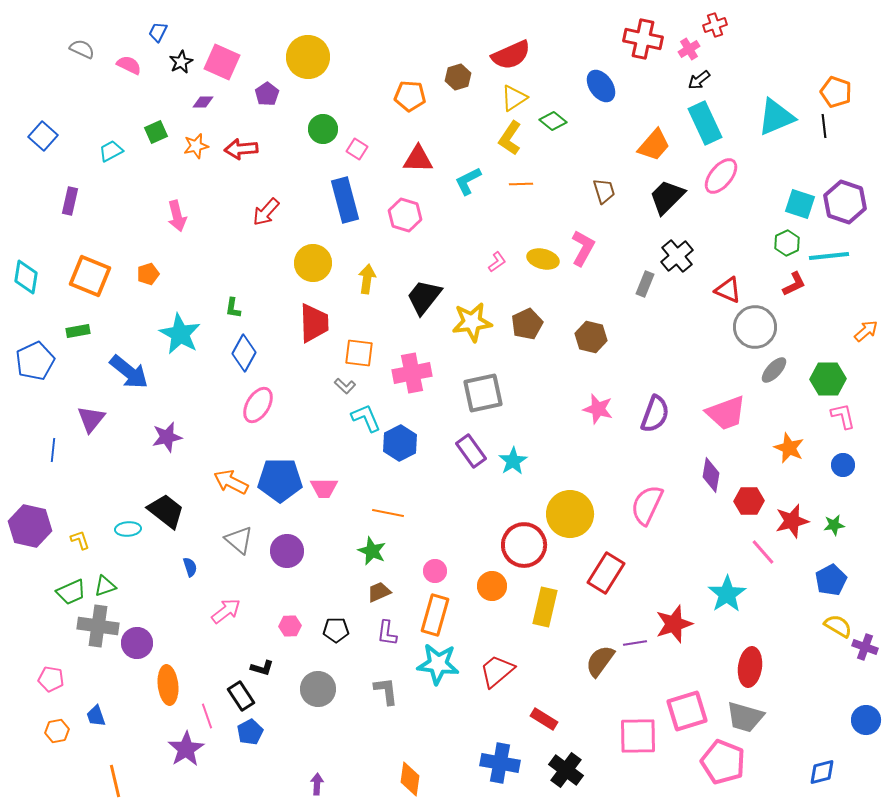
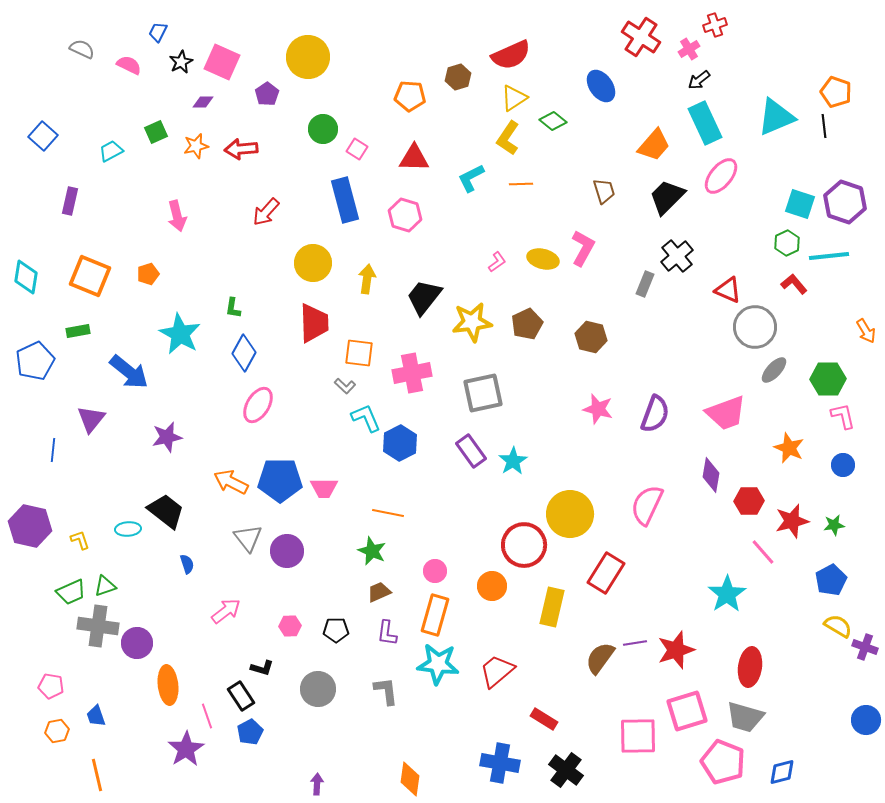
red cross at (643, 39): moved 2 px left, 2 px up; rotated 21 degrees clockwise
yellow L-shape at (510, 138): moved 2 px left
red triangle at (418, 159): moved 4 px left, 1 px up
cyan L-shape at (468, 181): moved 3 px right, 3 px up
red L-shape at (794, 284): rotated 104 degrees counterclockwise
orange arrow at (866, 331): rotated 100 degrees clockwise
gray triangle at (239, 540): moved 9 px right, 2 px up; rotated 12 degrees clockwise
blue semicircle at (190, 567): moved 3 px left, 3 px up
yellow rectangle at (545, 607): moved 7 px right
red star at (674, 624): moved 2 px right, 26 px down
brown semicircle at (600, 661): moved 3 px up
pink pentagon at (51, 679): moved 7 px down
blue diamond at (822, 772): moved 40 px left
orange line at (115, 781): moved 18 px left, 6 px up
